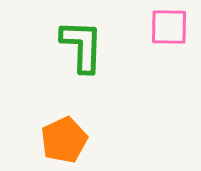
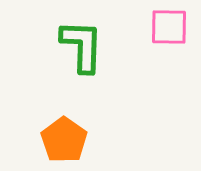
orange pentagon: rotated 12 degrees counterclockwise
